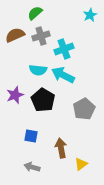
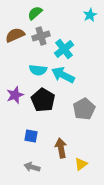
cyan cross: rotated 18 degrees counterclockwise
